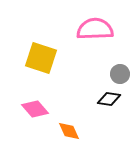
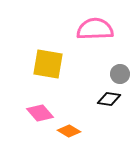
yellow square: moved 7 px right, 6 px down; rotated 8 degrees counterclockwise
pink diamond: moved 5 px right, 4 px down
orange diamond: rotated 35 degrees counterclockwise
